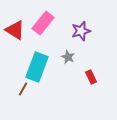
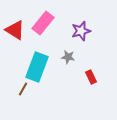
gray star: rotated 16 degrees counterclockwise
